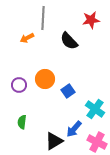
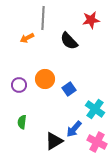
blue square: moved 1 px right, 2 px up
